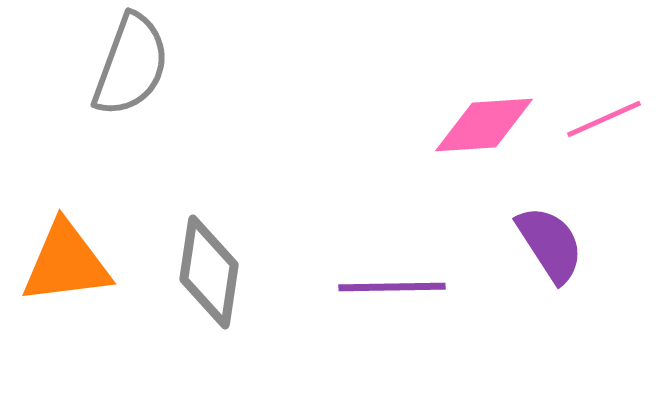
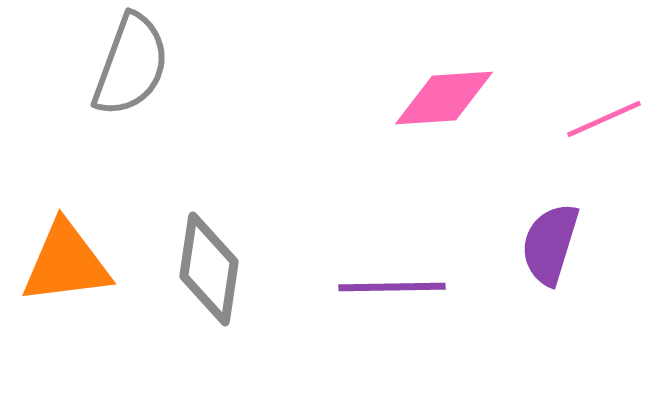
pink diamond: moved 40 px left, 27 px up
purple semicircle: rotated 130 degrees counterclockwise
gray diamond: moved 3 px up
